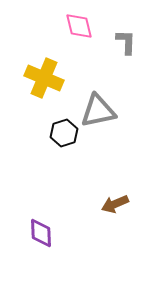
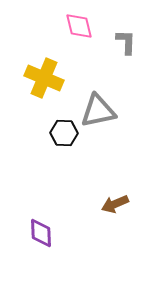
black hexagon: rotated 20 degrees clockwise
